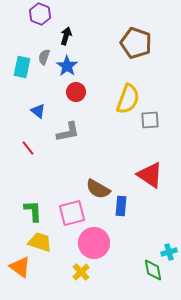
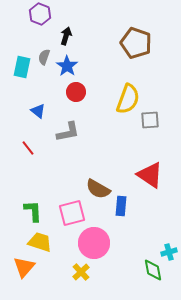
orange triangle: moved 4 px right; rotated 35 degrees clockwise
